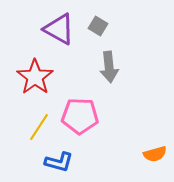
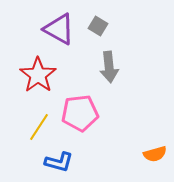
red star: moved 3 px right, 2 px up
pink pentagon: moved 3 px up; rotated 9 degrees counterclockwise
